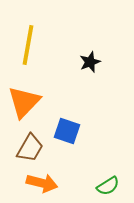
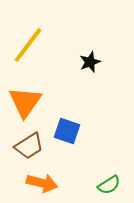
yellow line: rotated 27 degrees clockwise
orange triangle: moved 1 px right; rotated 9 degrees counterclockwise
brown trapezoid: moved 1 px left, 2 px up; rotated 28 degrees clockwise
green semicircle: moved 1 px right, 1 px up
